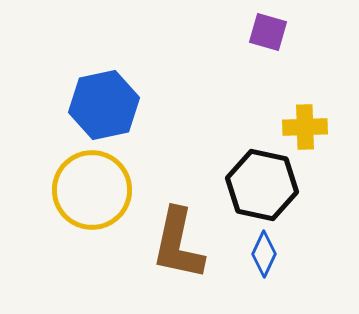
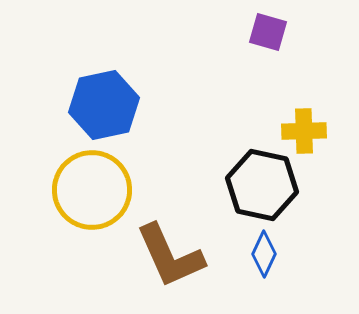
yellow cross: moved 1 px left, 4 px down
brown L-shape: moved 8 px left, 12 px down; rotated 36 degrees counterclockwise
